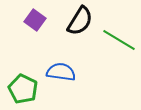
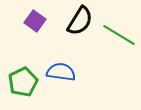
purple square: moved 1 px down
green line: moved 5 px up
green pentagon: moved 7 px up; rotated 20 degrees clockwise
